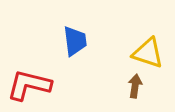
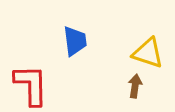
red L-shape: moved 2 px right; rotated 75 degrees clockwise
